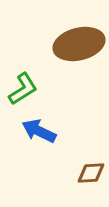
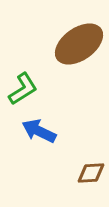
brown ellipse: rotated 21 degrees counterclockwise
